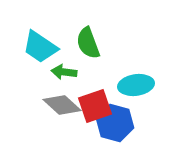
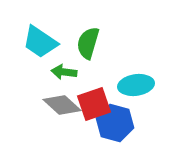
green semicircle: rotated 36 degrees clockwise
cyan trapezoid: moved 5 px up
red square: moved 1 px left, 2 px up
